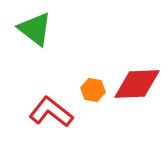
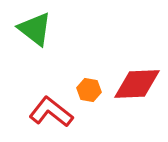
orange hexagon: moved 4 px left
